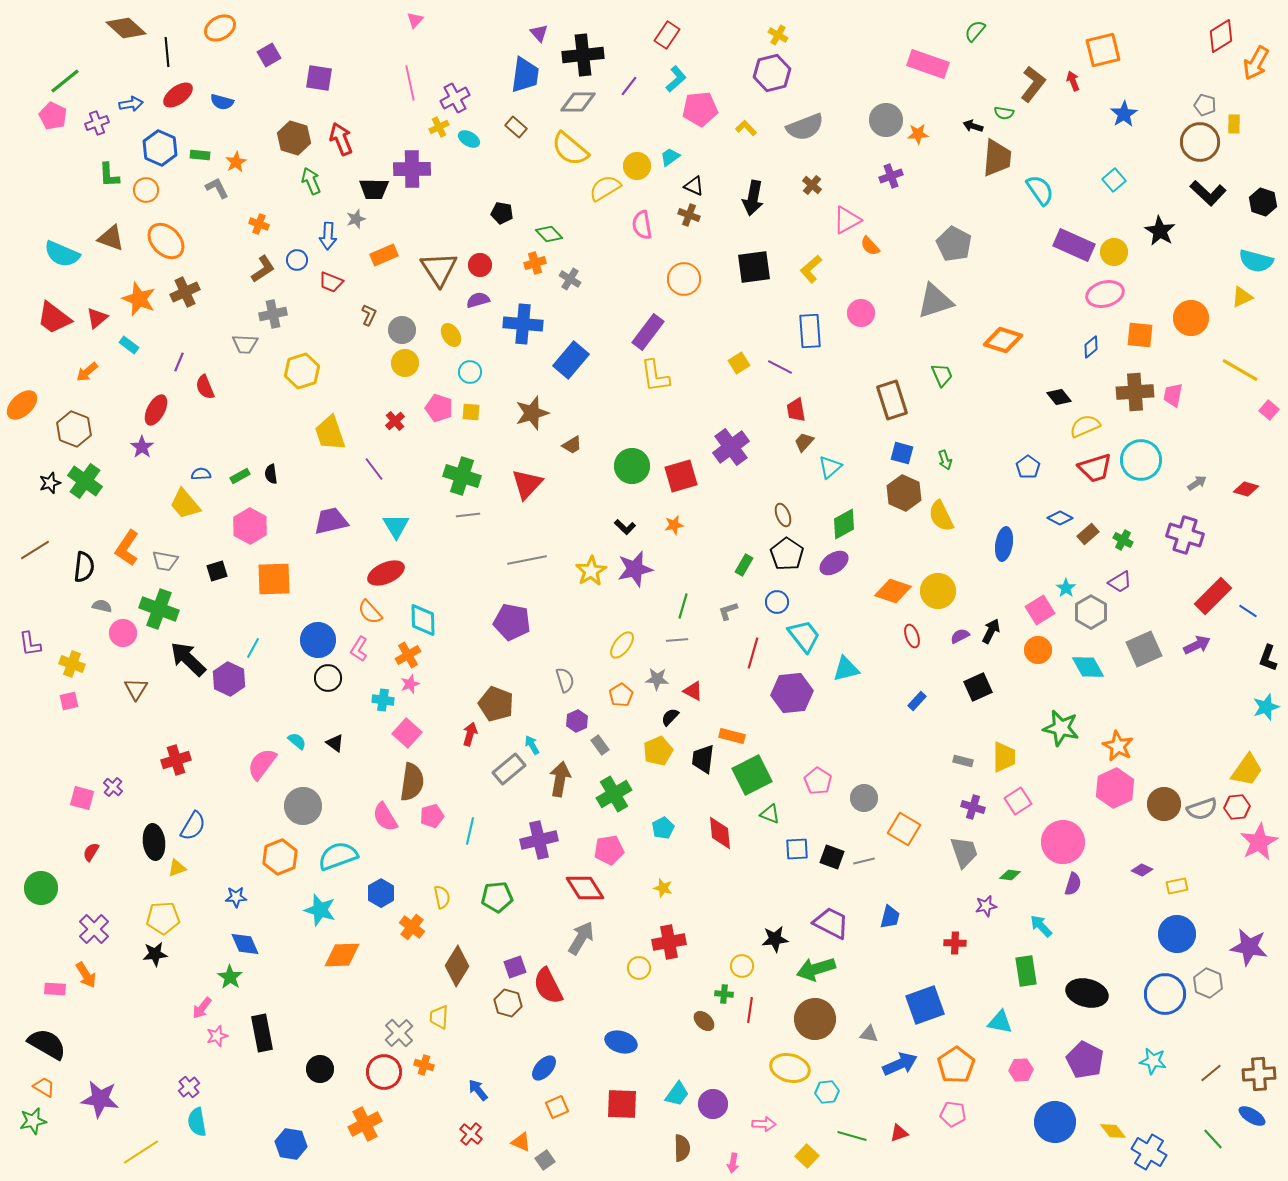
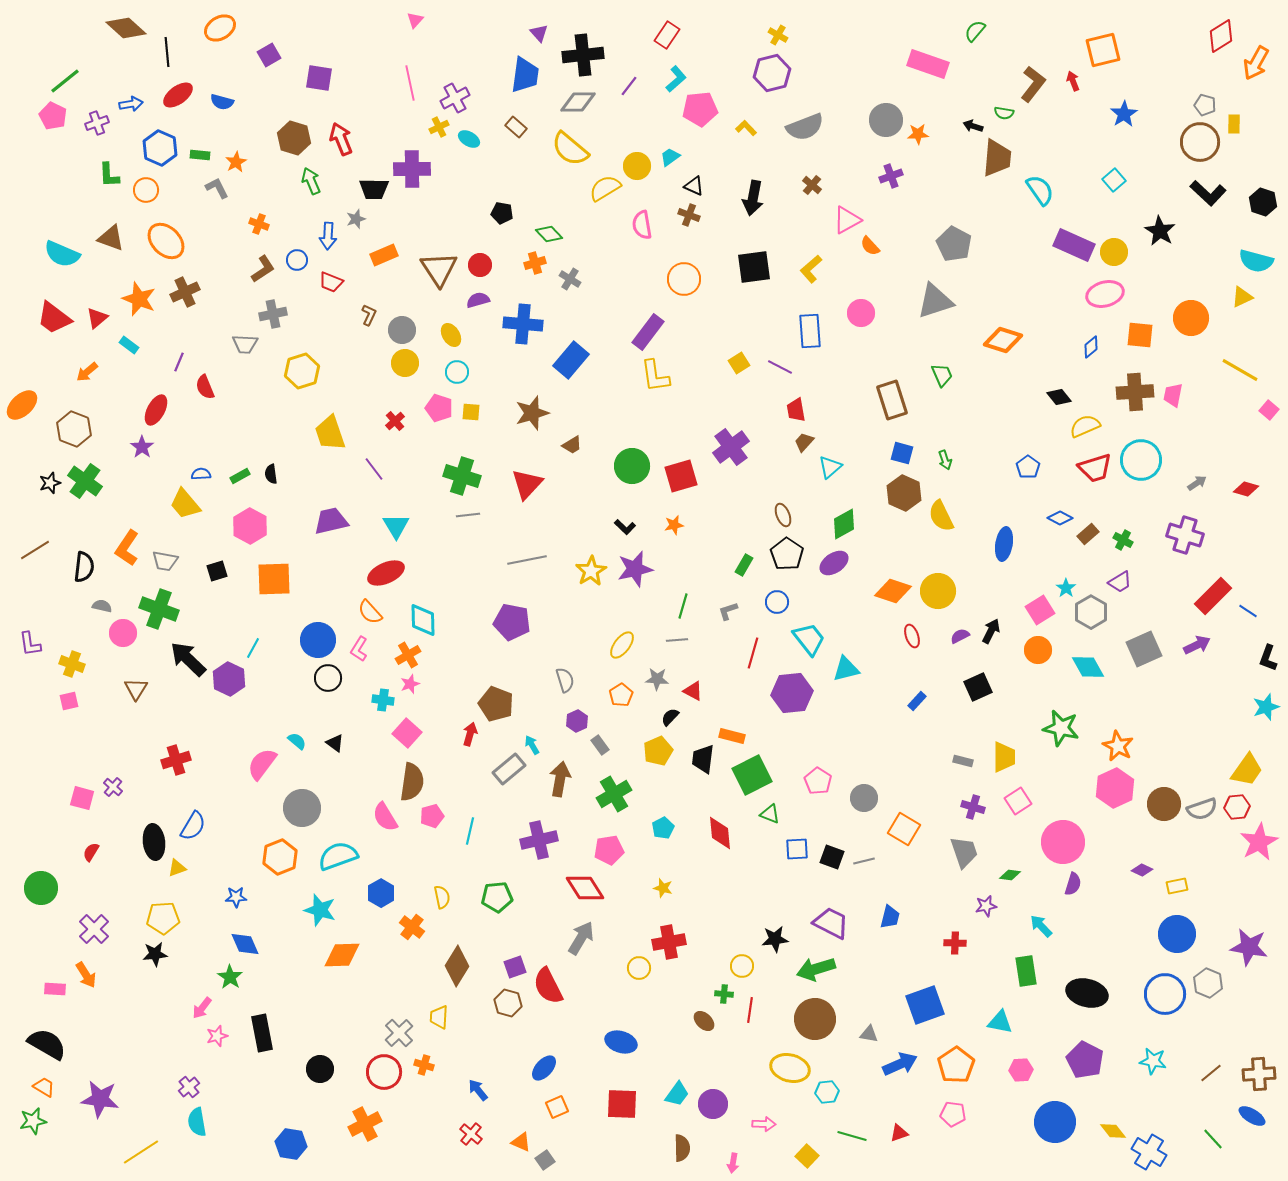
cyan circle at (470, 372): moved 13 px left
cyan trapezoid at (804, 636): moved 5 px right, 3 px down
gray circle at (303, 806): moved 1 px left, 2 px down
